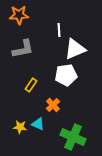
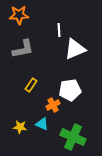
white pentagon: moved 4 px right, 15 px down
orange cross: rotated 16 degrees clockwise
cyan triangle: moved 4 px right
